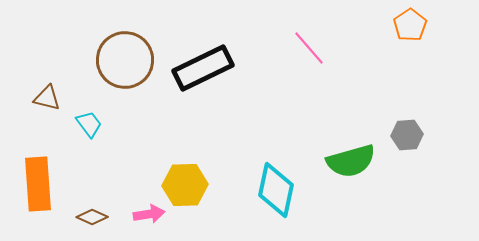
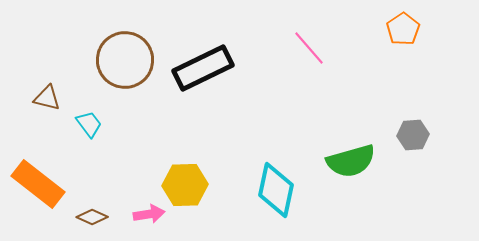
orange pentagon: moved 7 px left, 4 px down
gray hexagon: moved 6 px right
orange rectangle: rotated 48 degrees counterclockwise
